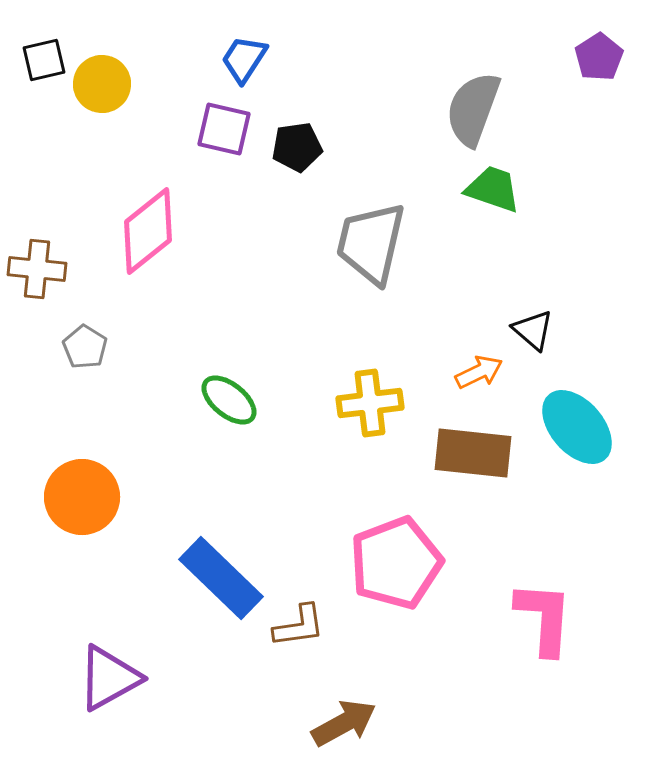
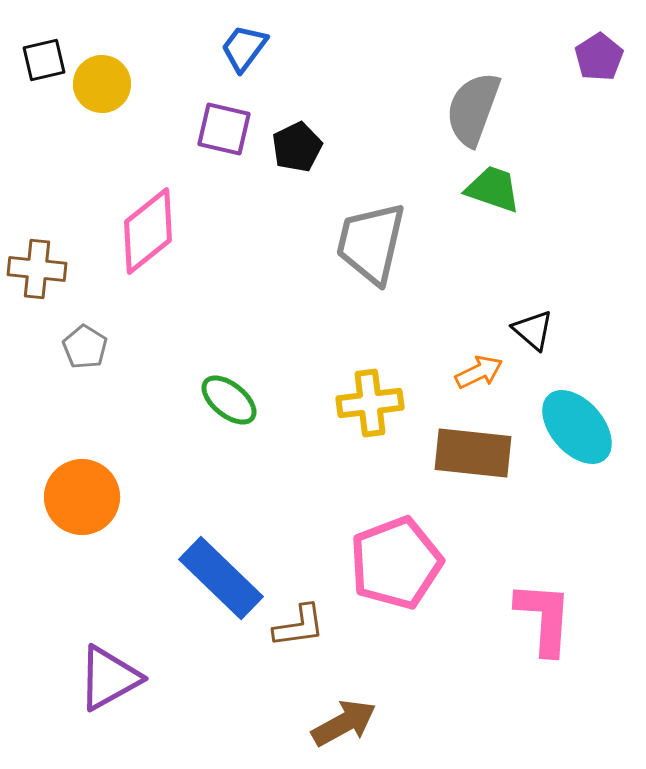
blue trapezoid: moved 11 px up; rotated 4 degrees clockwise
black pentagon: rotated 18 degrees counterclockwise
